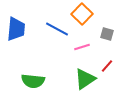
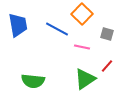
blue trapezoid: moved 2 px right, 4 px up; rotated 15 degrees counterclockwise
pink line: rotated 28 degrees clockwise
